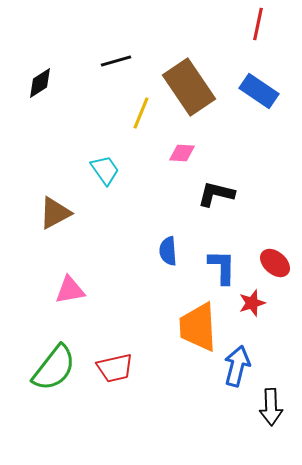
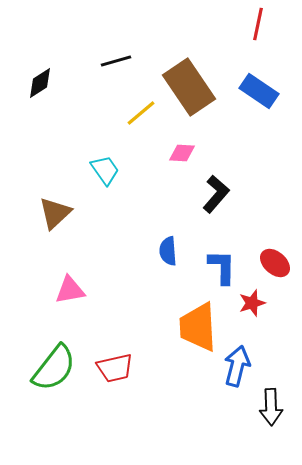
yellow line: rotated 28 degrees clockwise
black L-shape: rotated 117 degrees clockwise
brown triangle: rotated 15 degrees counterclockwise
